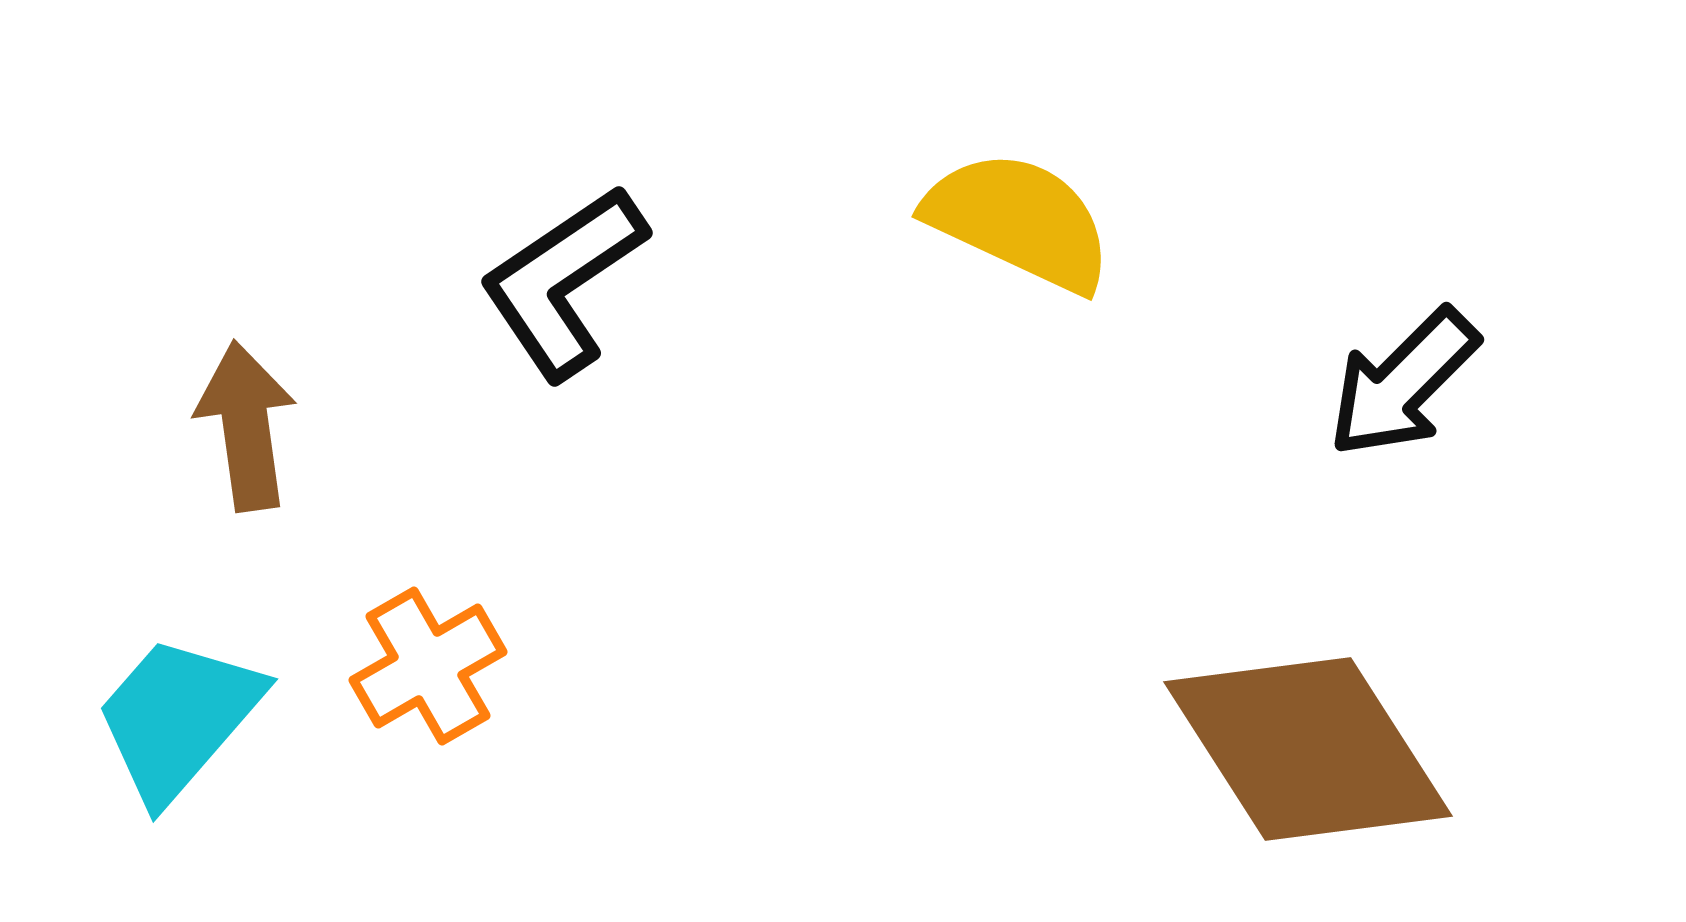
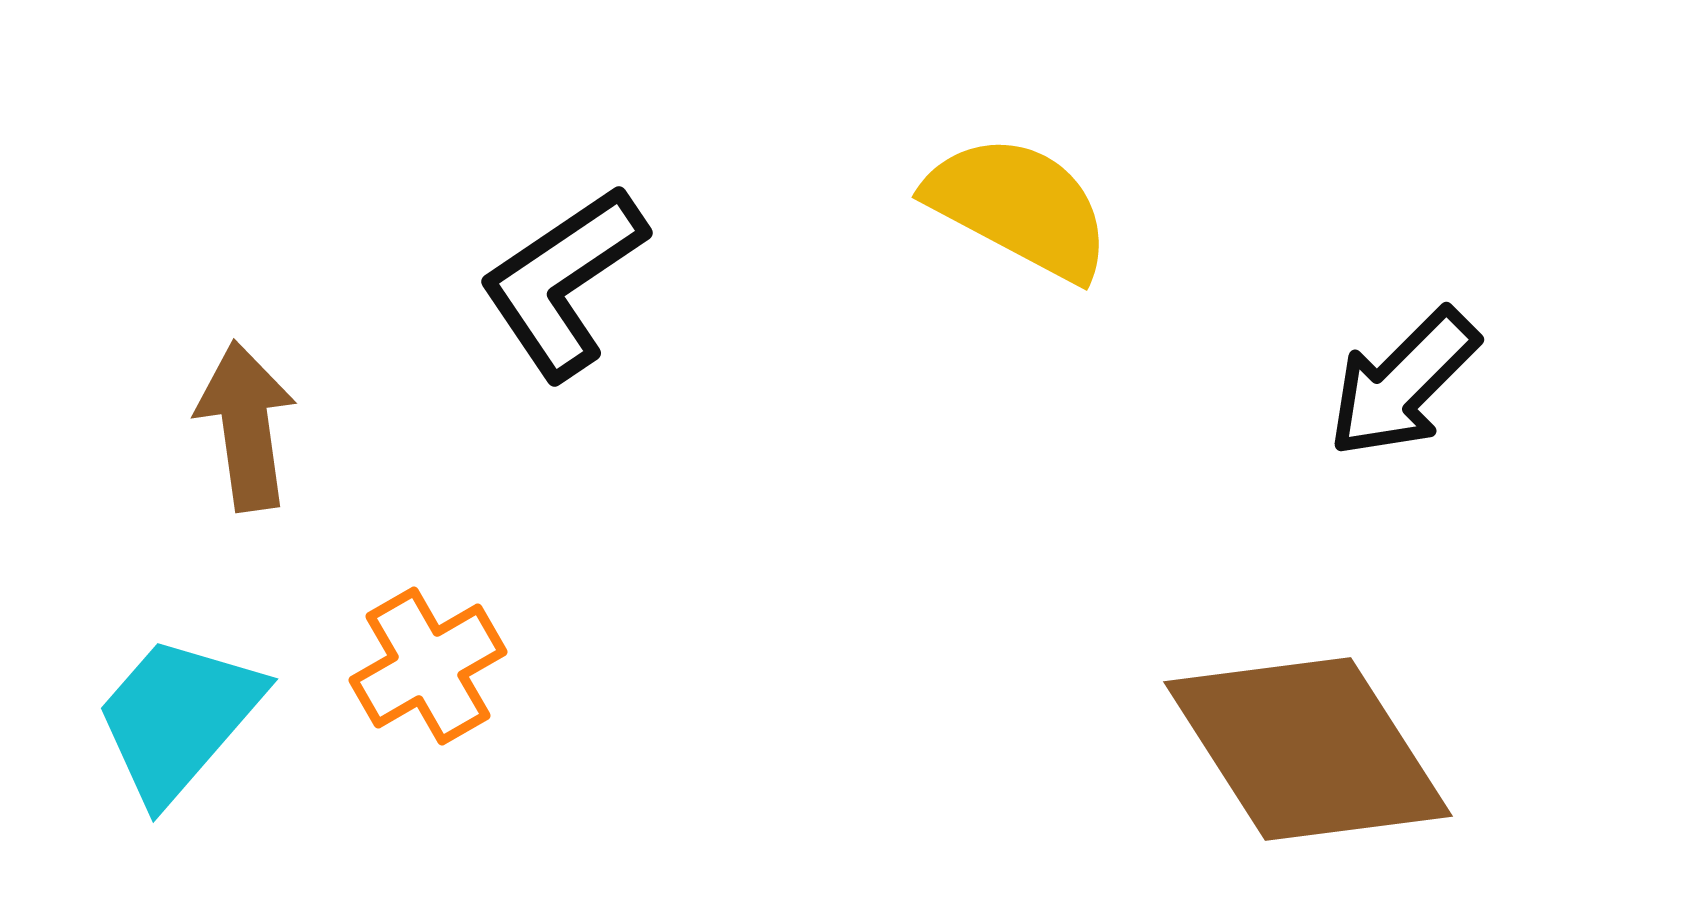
yellow semicircle: moved 14 px up; rotated 3 degrees clockwise
